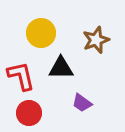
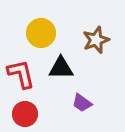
red L-shape: moved 2 px up
red circle: moved 4 px left, 1 px down
